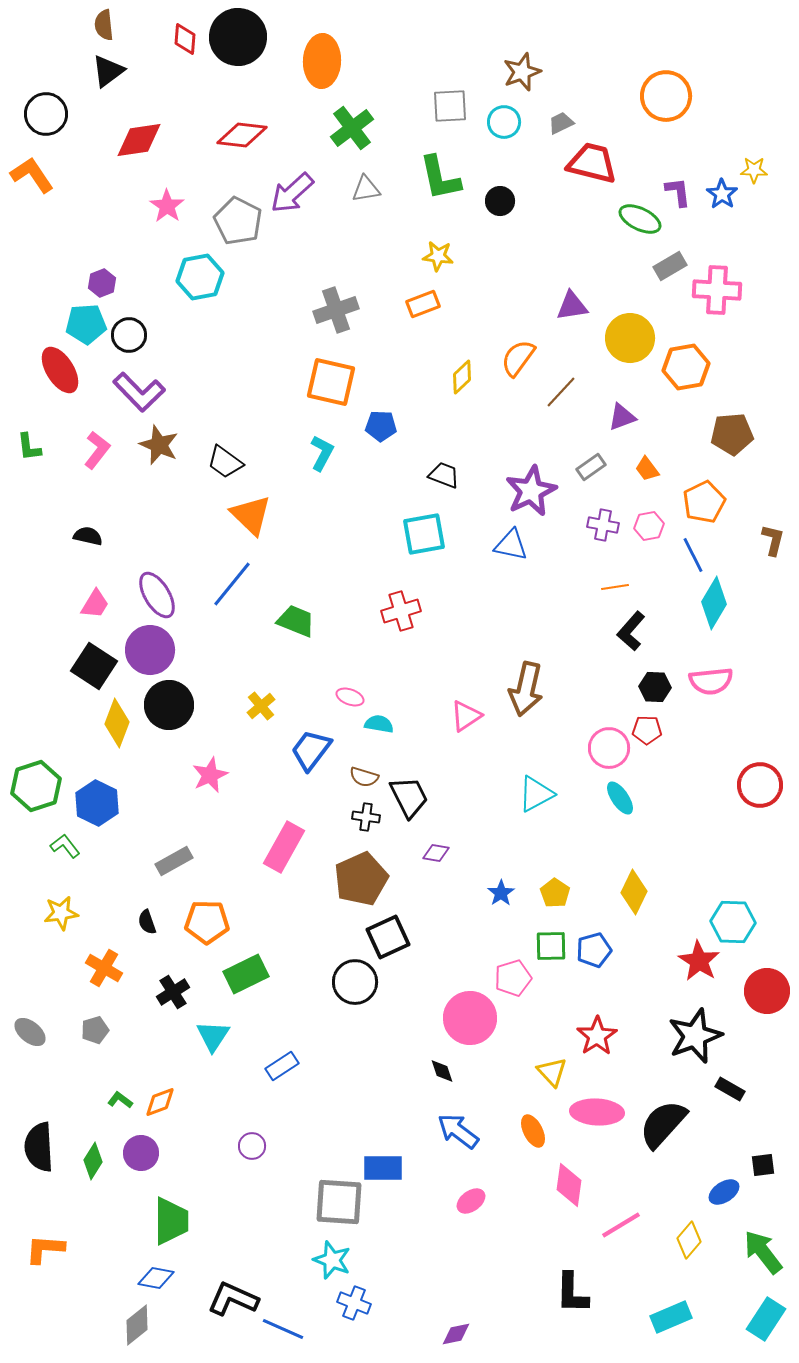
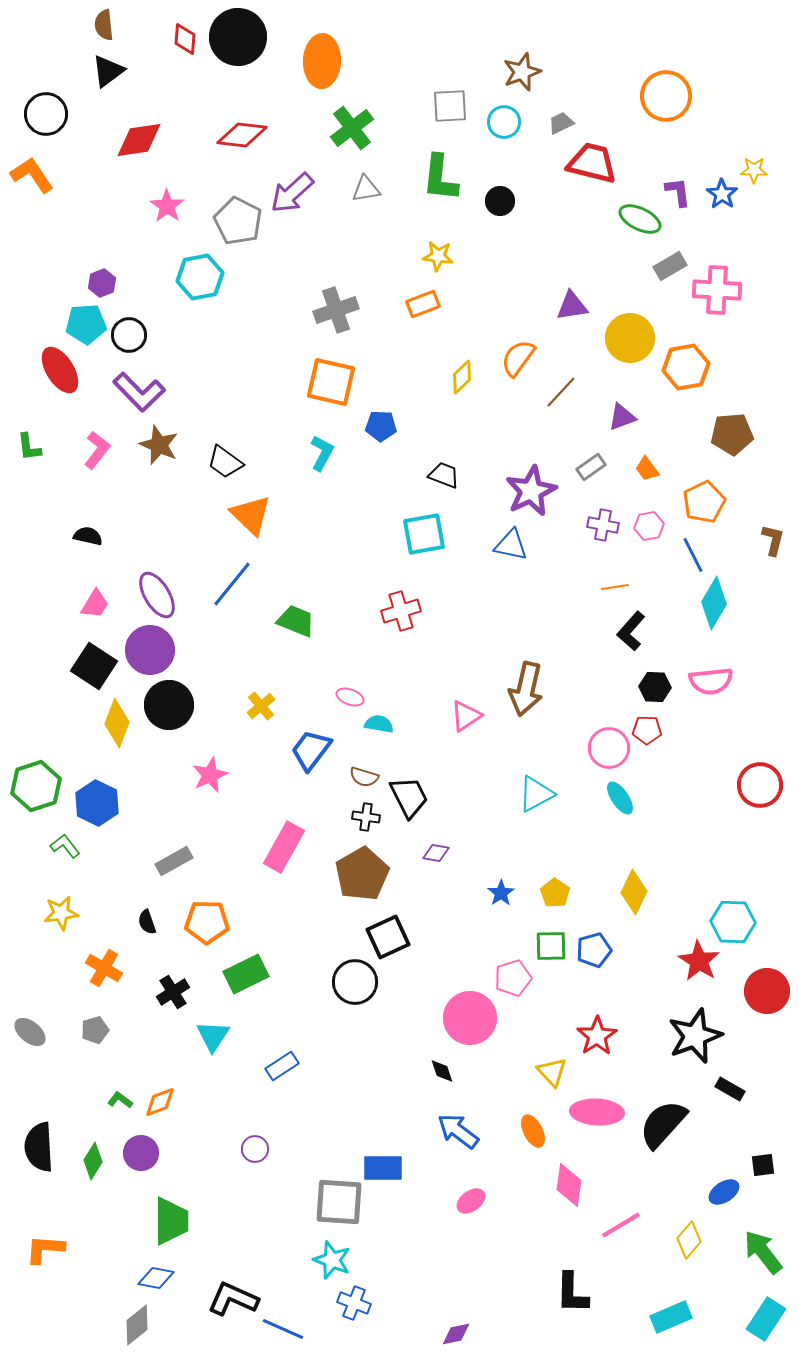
green L-shape at (440, 178): rotated 18 degrees clockwise
brown pentagon at (361, 879): moved 1 px right, 5 px up; rotated 6 degrees counterclockwise
purple circle at (252, 1146): moved 3 px right, 3 px down
